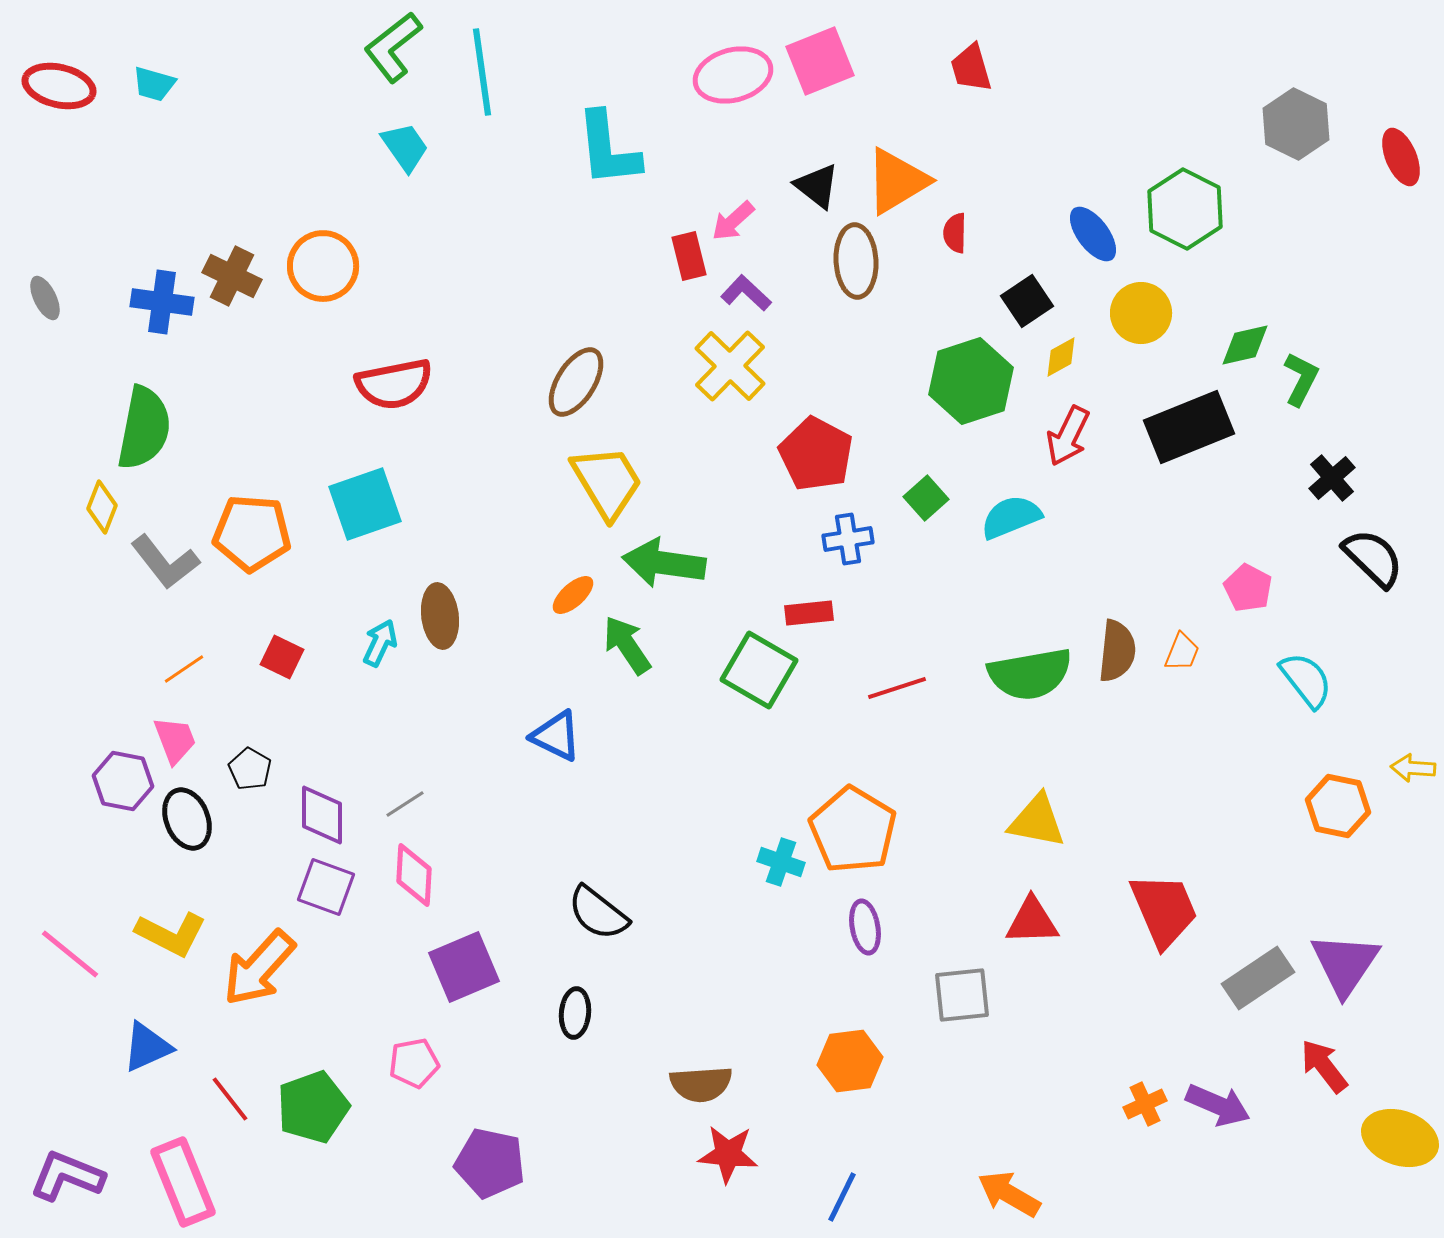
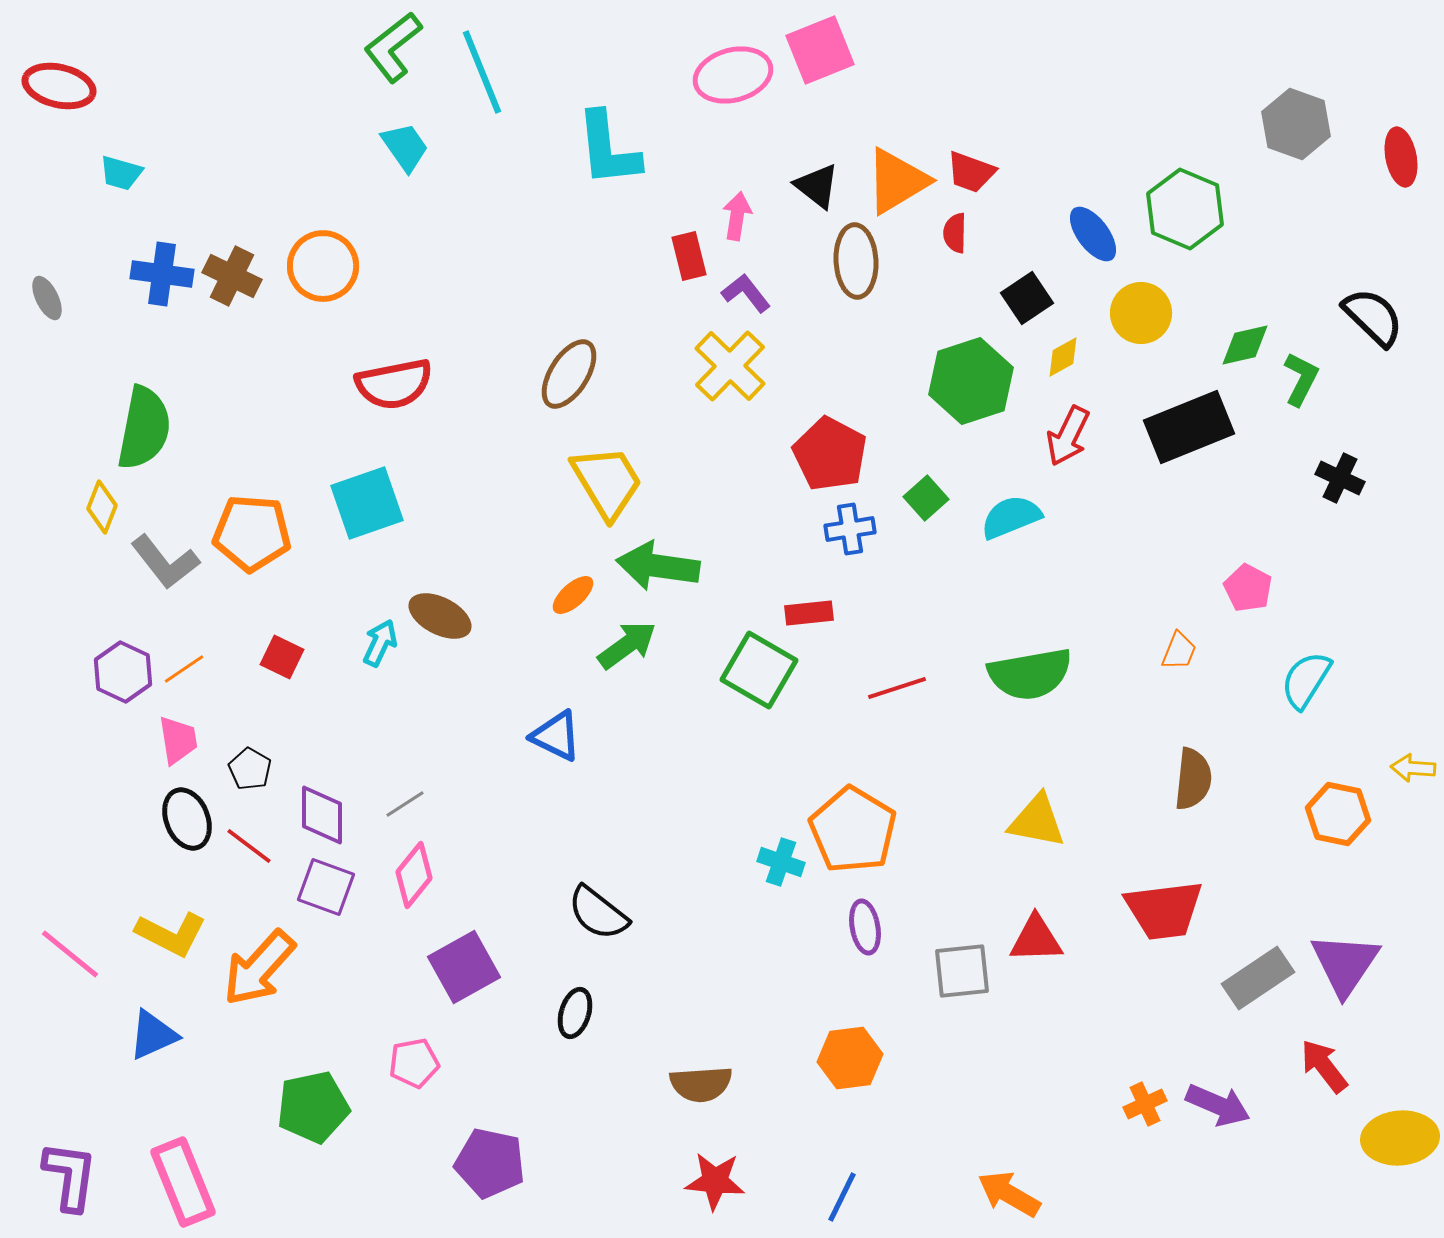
pink square at (820, 61): moved 11 px up
red trapezoid at (971, 68): moved 104 px down; rotated 54 degrees counterclockwise
cyan line at (482, 72): rotated 14 degrees counterclockwise
cyan trapezoid at (154, 84): moved 33 px left, 89 px down
gray hexagon at (1296, 124): rotated 6 degrees counterclockwise
red ellipse at (1401, 157): rotated 12 degrees clockwise
green hexagon at (1185, 209): rotated 4 degrees counterclockwise
pink arrow at (733, 221): moved 4 px right, 5 px up; rotated 141 degrees clockwise
purple L-shape at (746, 293): rotated 9 degrees clockwise
gray ellipse at (45, 298): moved 2 px right
black square at (1027, 301): moved 3 px up
blue cross at (162, 302): moved 28 px up
yellow diamond at (1061, 357): moved 2 px right
brown ellipse at (576, 382): moved 7 px left, 8 px up
red pentagon at (816, 454): moved 14 px right
black cross at (1332, 478): moved 8 px right; rotated 24 degrees counterclockwise
cyan square at (365, 504): moved 2 px right, 1 px up
blue cross at (848, 539): moved 2 px right, 10 px up
black semicircle at (1373, 558): moved 241 px up
green arrow at (664, 563): moved 6 px left, 3 px down
brown ellipse at (440, 616): rotated 56 degrees counterclockwise
green arrow at (627, 645): rotated 88 degrees clockwise
brown semicircle at (1117, 651): moved 76 px right, 128 px down
orange trapezoid at (1182, 652): moved 3 px left, 1 px up
cyan semicircle at (1306, 680): rotated 110 degrees counterclockwise
pink trapezoid at (175, 740): moved 3 px right; rotated 12 degrees clockwise
purple hexagon at (123, 781): moved 109 px up; rotated 14 degrees clockwise
orange hexagon at (1338, 806): moved 8 px down
pink diamond at (414, 875): rotated 36 degrees clockwise
red trapezoid at (1164, 910): rotated 106 degrees clockwise
red triangle at (1032, 921): moved 4 px right, 18 px down
purple square at (464, 967): rotated 6 degrees counterclockwise
gray square at (962, 995): moved 24 px up
black ellipse at (575, 1013): rotated 12 degrees clockwise
blue triangle at (147, 1047): moved 6 px right, 12 px up
orange hexagon at (850, 1061): moved 3 px up
red line at (230, 1099): moved 19 px right, 253 px up; rotated 15 degrees counterclockwise
green pentagon at (313, 1107): rotated 8 degrees clockwise
yellow ellipse at (1400, 1138): rotated 24 degrees counterclockwise
red star at (728, 1154): moved 13 px left, 27 px down
purple L-shape at (67, 1176): moved 3 px right; rotated 76 degrees clockwise
